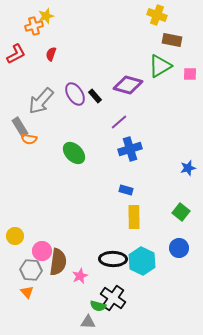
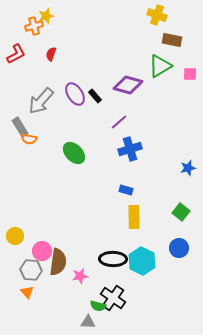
pink star: rotated 14 degrees clockwise
